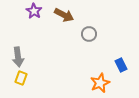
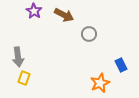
yellow rectangle: moved 3 px right
